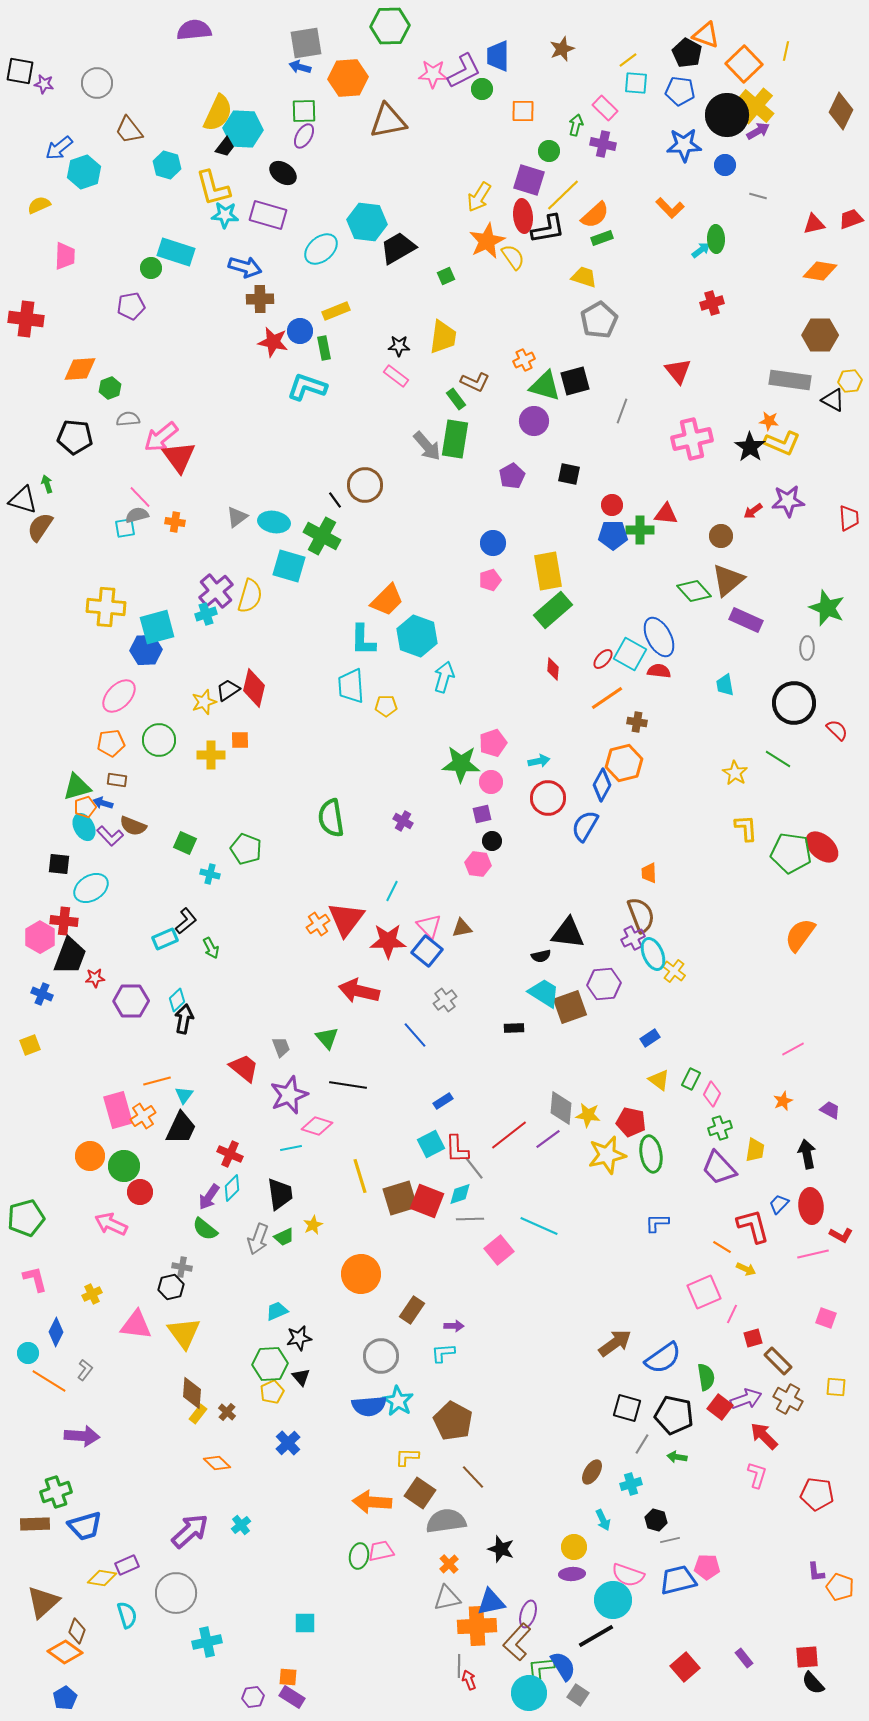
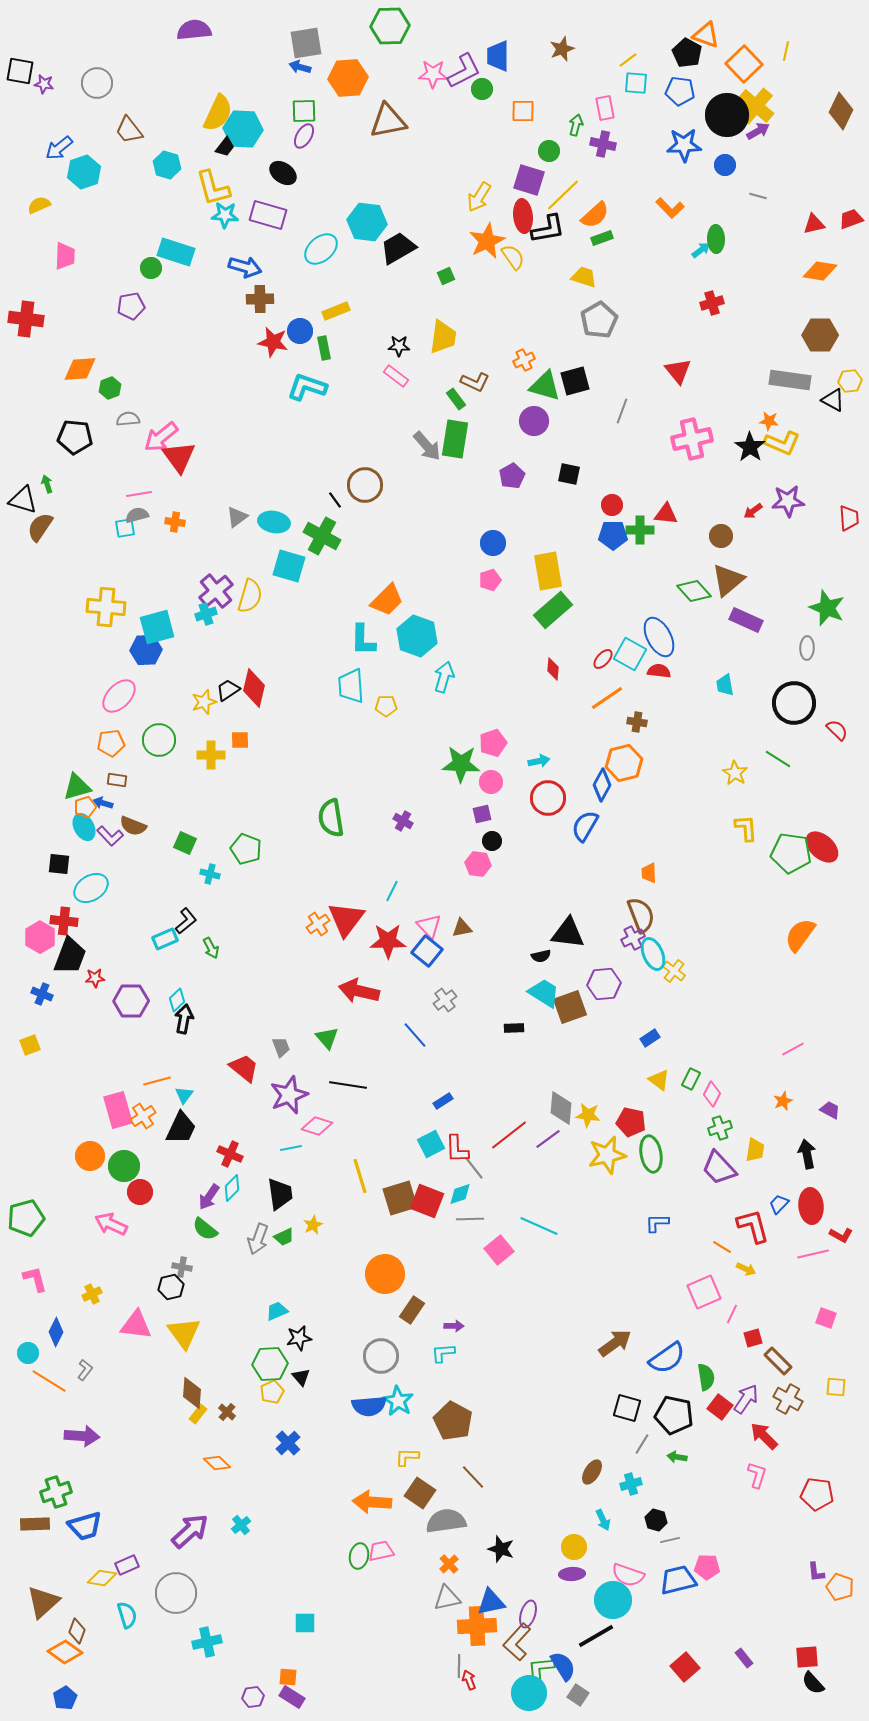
pink rectangle at (605, 108): rotated 35 degrees clockwise
pink line at (140, 497): moved 1 px left, 3 px up; rotated 55 degrees counterclockwise
orange circle at (361, 1274): moved 24 px right
blue semicircle at (663, 1358): moved 4 px right
purple arrow at (746, 1399): rotated 36 degrees counterclockwise
